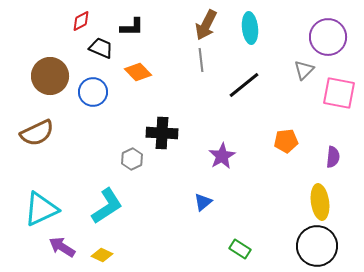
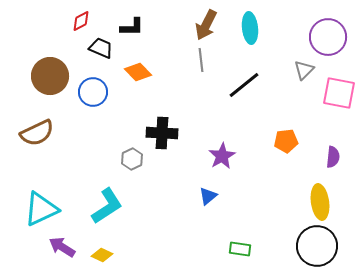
blue triangle: moved 5 px right, 6 px up
green rectangle: rotated 25 degrees counterclockwise
